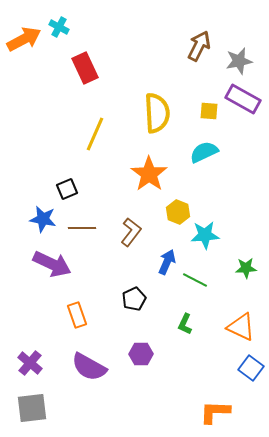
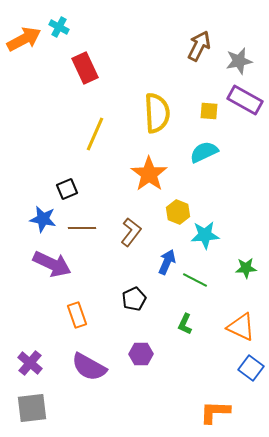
purple rectangle: moved 2 px right, 1 px down
